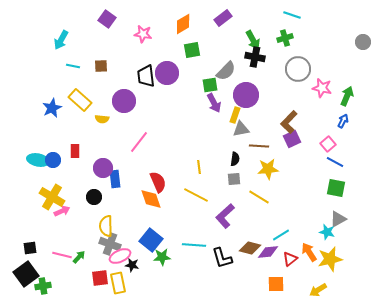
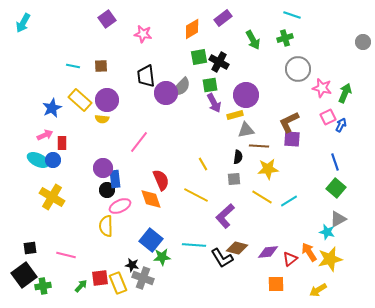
purple square at (107, 19): rotated 18 degrees clockwise
orange diamond at (183, 24): moved 9 px right, 5 px down
cyan arrow at (61, 40): moved 38 px left, 17 px up
green square at (192, 50): moved 7 px right, 7 px down
black cross at (255, 57): moved 36 px left, 5 px down; rotated 18 degrees clockwise
gray semicircle at (226, 71): moved 45 px left, 16 px down
purple circle at (167, 73): moved 1 px left, 20 px down
green arrow at (347, 96): moved 2 px left, 3 px up
purple circle at (124, 101): moved 17 px left, 1 px up
yellow rectangle at (235, 115): rotated 56 degrees clockwise
blue arrow at (343, 121): moved 2 px left, 4 px down
brown L-shape at (289, 122): rotated 20 degrees clockwise
gray triangle at (241, 129): moved 5 px right, 1 px down
purple square at (292, 139): rotated 30 degrees clockwise
pink square at (328, 144): moved 27 px up; rotated 14 degrees clockwise
red rectangle at (75, 151): moved 13 px left, 8 px up
black semicircle at (235, 159): moved 3 px right, 2 px up
cyan ellipse at (38, 160): rotated 15 degrees clockwise
blue line at (335, 162): rotated 42 degrees clockwise
yellow line at (199, 167): moved 4 px right, 3 px up; rotated 24 degrees counterclockwise
red semicircle at (158, 182): moved 3 px right, 2 px up
green square at (336, 188): rotated 30 degrees clockwise
black circle at (94, 197): moved 13 px right, 7 px up
yellow line at (259, 197): moved 3 px right
pink arrow at (62, 211): moved 17 px left, 76 px up
cyan line at (281, 235): moved 8 px right, 34 px up
gray cross at (110, 244): moved 33 px right, 34 px down
brown diamond at (250, 248): moved 13 px left
pink line at (62, 255): moved 4 px right
pink ellipse at (120, 256): moved 50 px up
green arrow at (79, 257): moved 2 px right, 29 px down
black L-shape at (222, 258): rotated 15 degrees counterclockwise
black square at (26, 274): moved 2 px left, 1 px down
yellow rectangle at (118, 283): rotated 10 degrees counterclockwise
